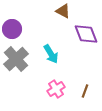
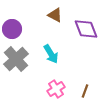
brown triangle: moved 8 px left, 4 px down
purple diamond: moved 5 px up
